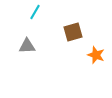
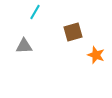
gray triangle: moved 3 px left
